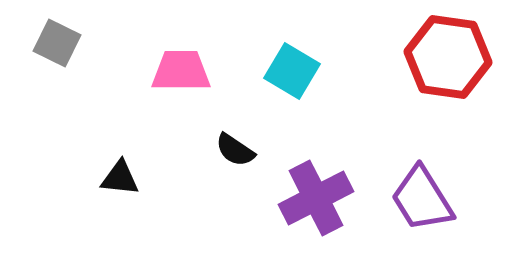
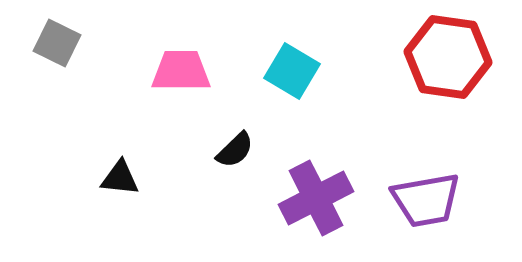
black semicircle: rotated 78 degrees counterclockwise
purple trapezoid: moved 4 px right, 1 px down; rotated 68 degrees counterclockwise
